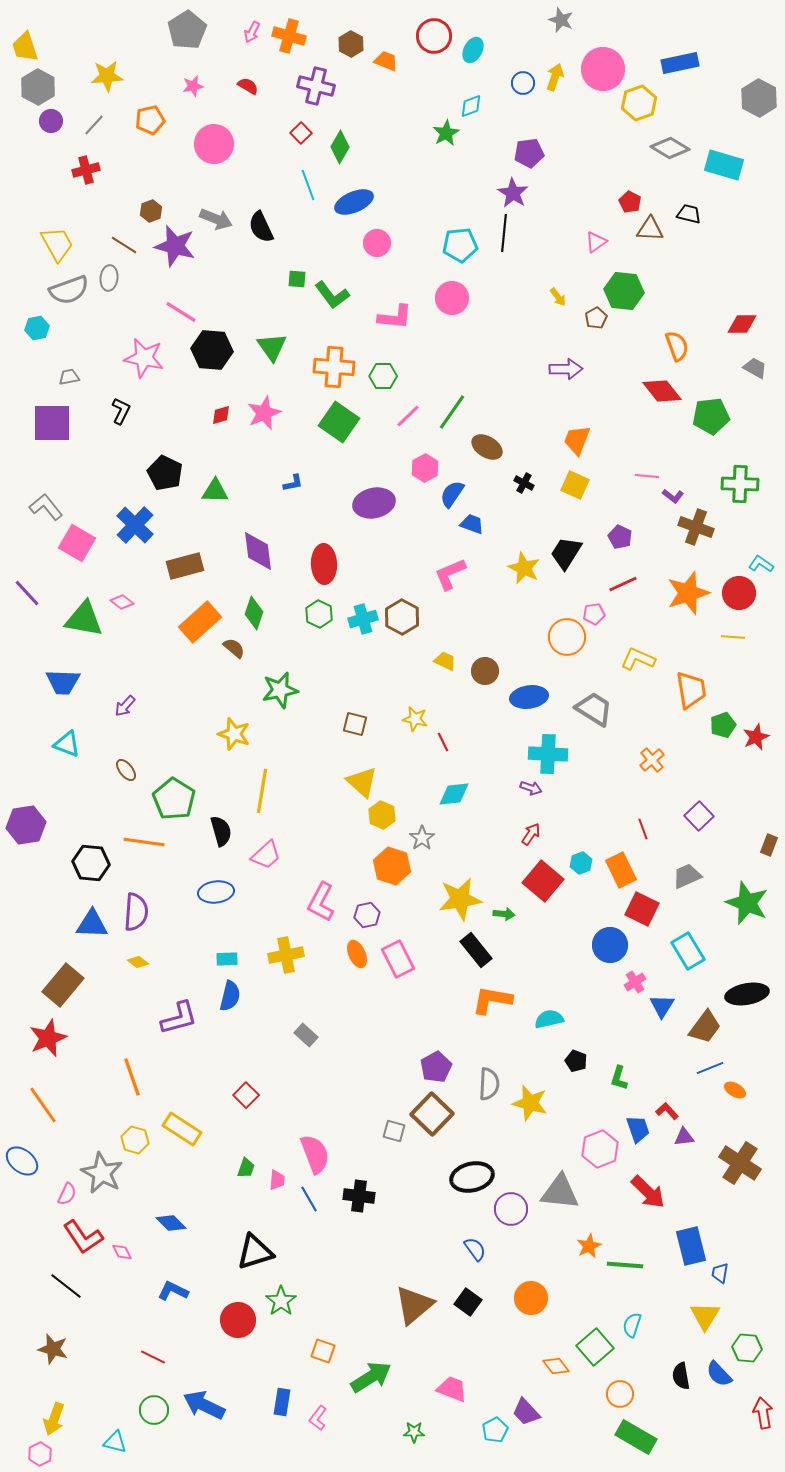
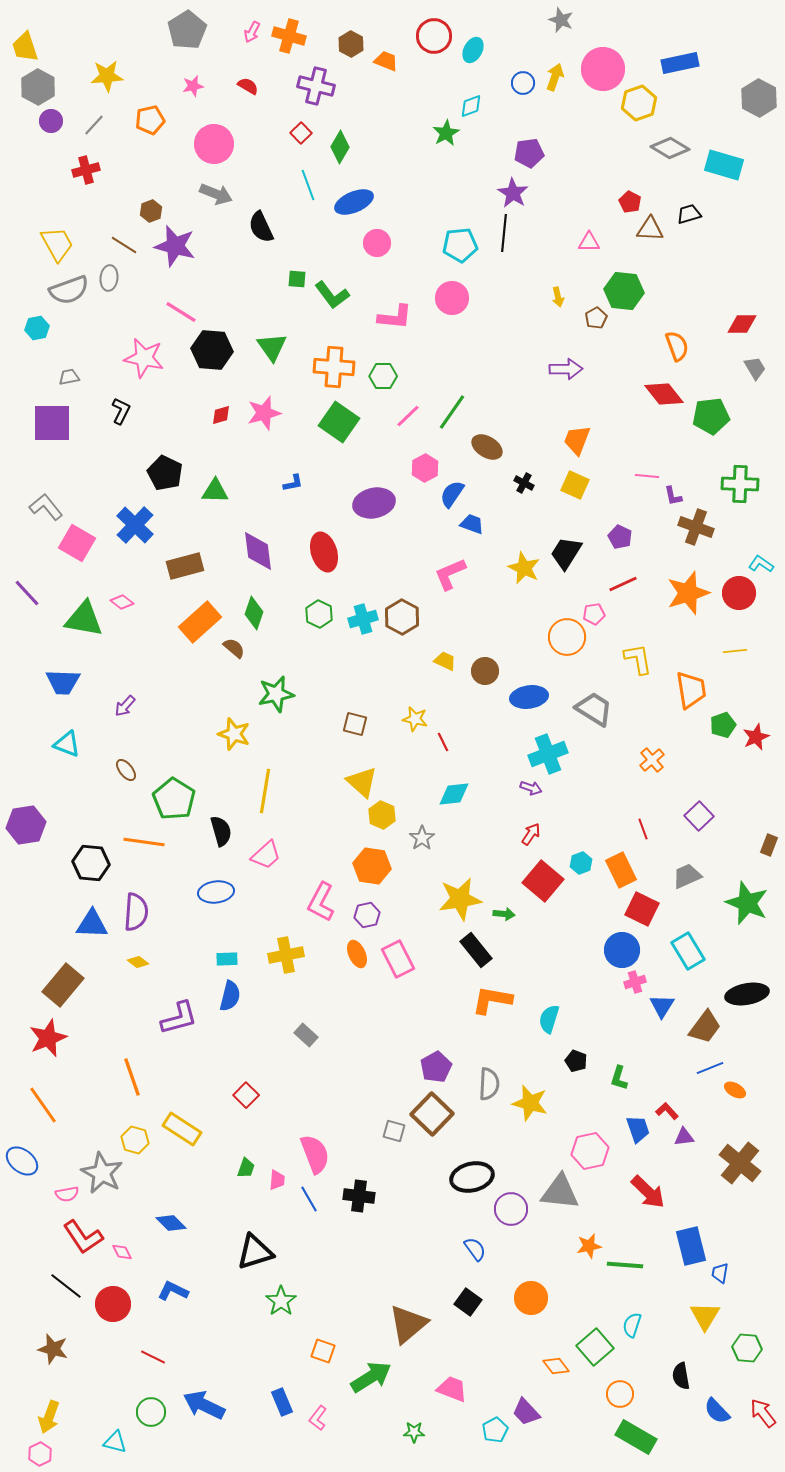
black trapezoid at (689, 214): rotated 30 degrees counterclockwise
gray arrow at (216, 219): moved 25 px up
pink triangle at (596, 242): moved 7 px left; rotated 35 degrees clockwise
yellow arrow at (558, 297): rotated 24 degrees clockwise
gray trapezoid at (755, 368): rotated 30 degrees clockwise
red diamond at (662, 391): moved 2 px right, 3 px down
pink star at (264, 413): rotated 8 degrees clockwise
purple L-shape at (673, 496): rotated 40 degrees clockwise
red ellipse at (324, 564): moved 12 px up; rotated 15 degrees counterclockwise
yellow line at (733, 637): moved 2 px right, 14 px down; rotated 10 degrees counterclockwise
yellow L-shape at (638, 659): rotated 56 degrees clockwise
green star at (280, 690): moved 4 px left, 4 px down
cyan cross at (548, 754): rotated 24 degrees counterclockwise
yellow line at (262, 791): moved 3 px right
orange hexagon at (392, 866): moved 20 px left; rotated 9 degrees counterclockwise
blue circle at (610, 945): moved 12 px right, 5 px down
pink cross at (635, 982): rotated 15 degrees clockwise
cyan semicircle at (549, 1019): rotated 60 degrees counterclockwise
pink hexagon at (600, 1149): moved 10 px left, 2 px down; rotated 9 degrees clockwise
brown cross at (740, 1163): rotated 6 degrees clockwise
pink semicircle at (67, 1194): rotated 55 degrees clockwise
orange star at (589, 1246): rotated 15 degrees clockwise
brown triangle at (414, 1305): moved 6 px left, 19 px down
red circle at (238, 1320): moved 125 px left, 16 px up
blue semicircle at (719, 1374): moved 2 px left, 37 px down
blue rectangle at (282, 1402): rotated 32 degrees counterclockwise
green circle at (154, 1410): moved 3 px left, 2 px down
red arrow at (763, 1413): rotated 28 degrees counterclockwise
yellow arrow at (54, 1419): moved 5 px left, 2 px up
